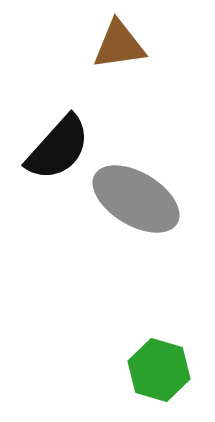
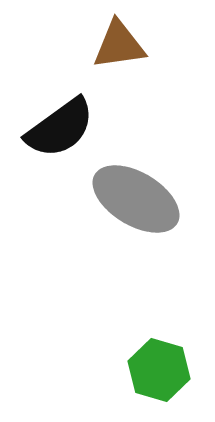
black semicircle: moved 2 px right, 20 px up; rotated 12 degrees clockwise
